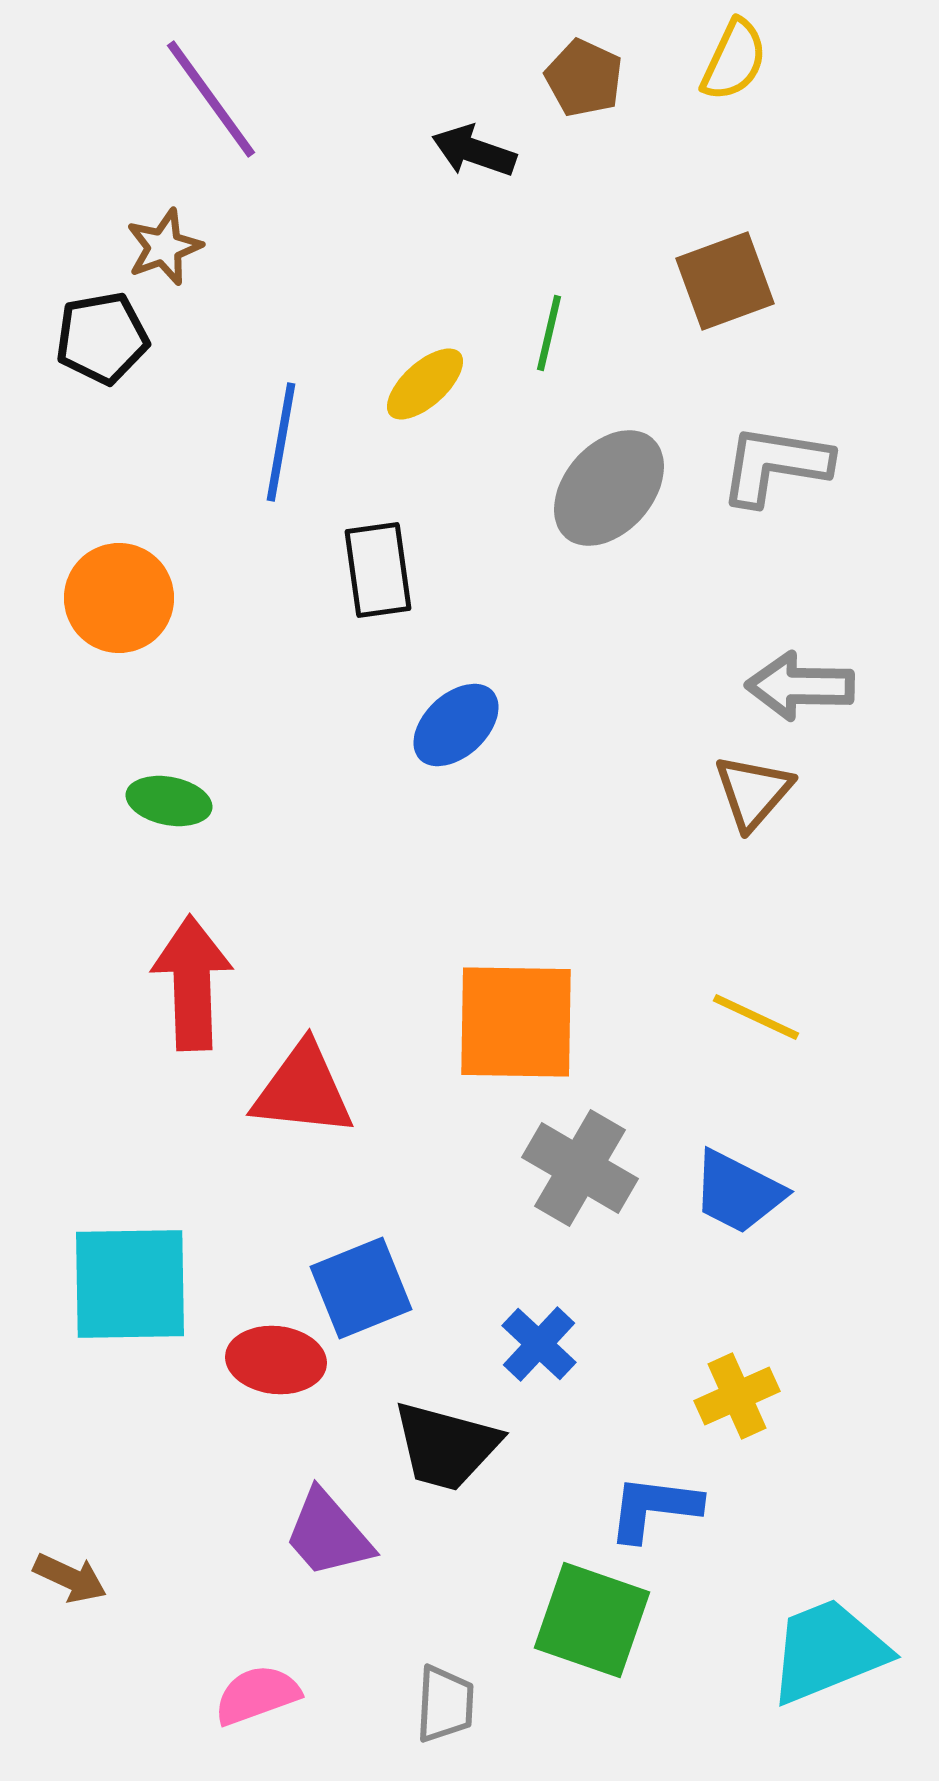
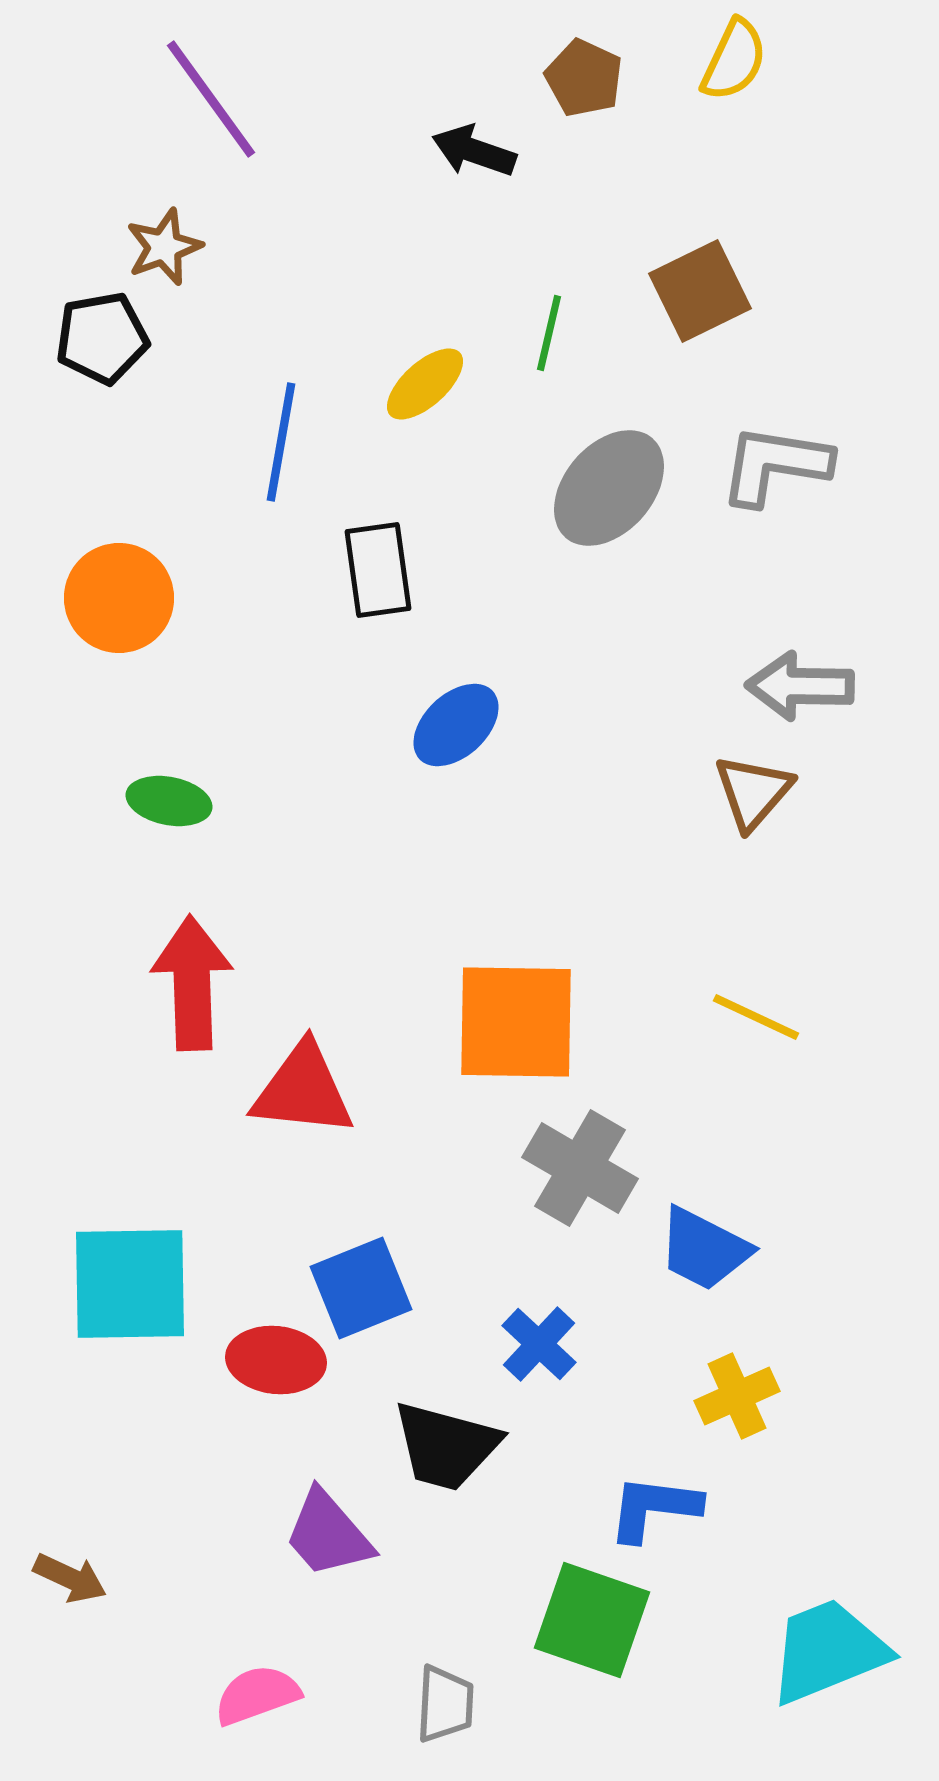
brown square: moved 25 px left, 10 px down; rotated 6 degrees counterclockwise
blue trapezoid: moved 34 px left, 57 px down
